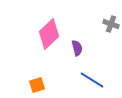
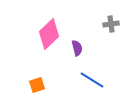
gray cross: rotated 28 degrees counterclockwise
